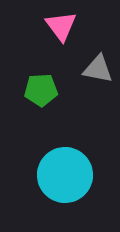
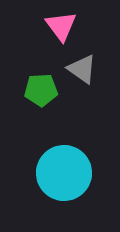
gray triangle: moved 16 px left; rotated 24 degrees clockwise
cyan circle: moved 1 px left, 2 px up
